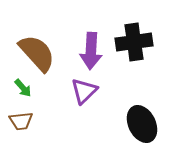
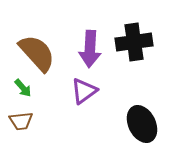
purple arrow: moved 1 px left, 2 px up
purple triangle: rotated 8 degrees clockwise
